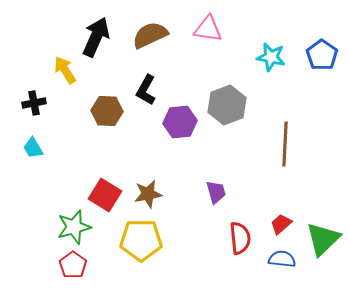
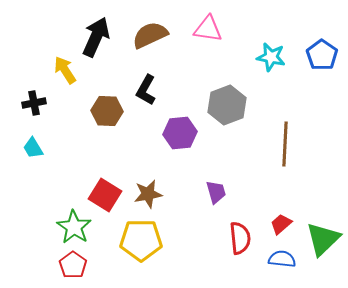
purple hexagon: moved 11 px down
green star: rotated 24 degrees counterclockwise
